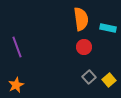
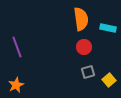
gray square: moved 1 px left, 5 px up; rotated 24 degrees clockwise
